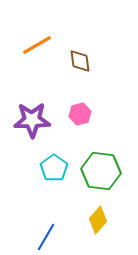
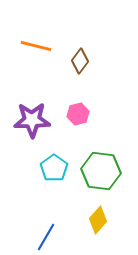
orange line: moved 1 px left, 1 px down; rotated 44 degrees clockwise
brown diamond: rotated 45 degrees clockwise
pink hexagon: moved 2 px left
